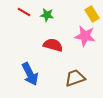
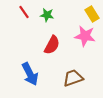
red line: rotated 24 degrees clockwise
red semicircle: moved 1 px left; rotated 102 degrees clockwise
brown trapezoid: moved 2 px left
